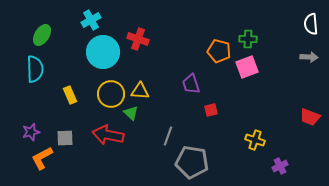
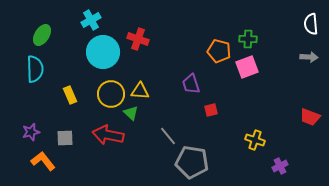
gray line: rotated 60 degrees counterclockwise
orange L-shape: moved 1 px right, 3 px down; rotated 80 degrees clockwise
